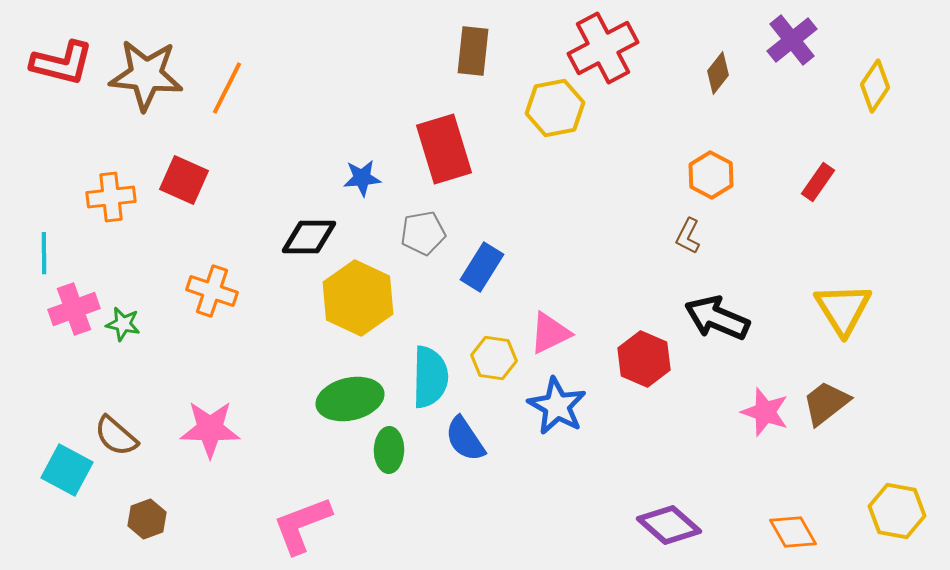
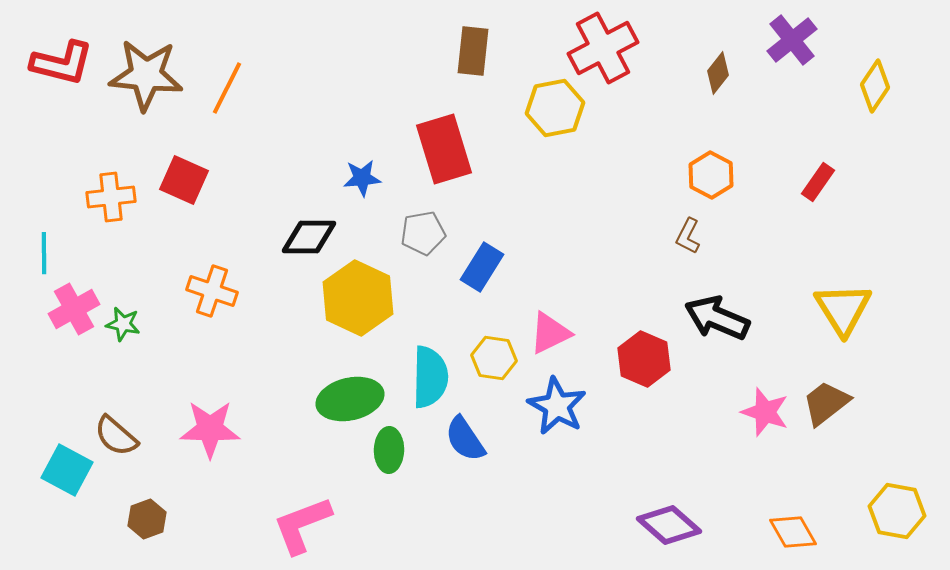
pink cross at (74, 309): rotated 9 degrees counterclockwise
